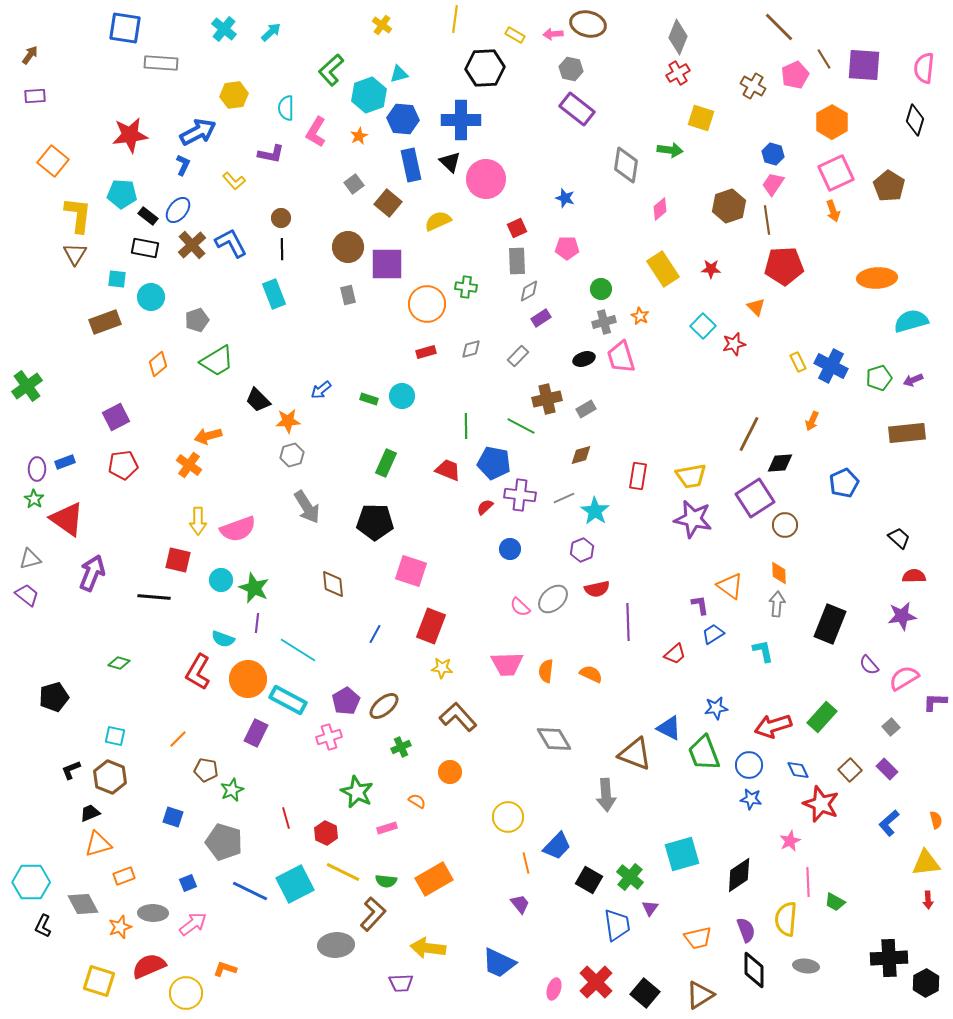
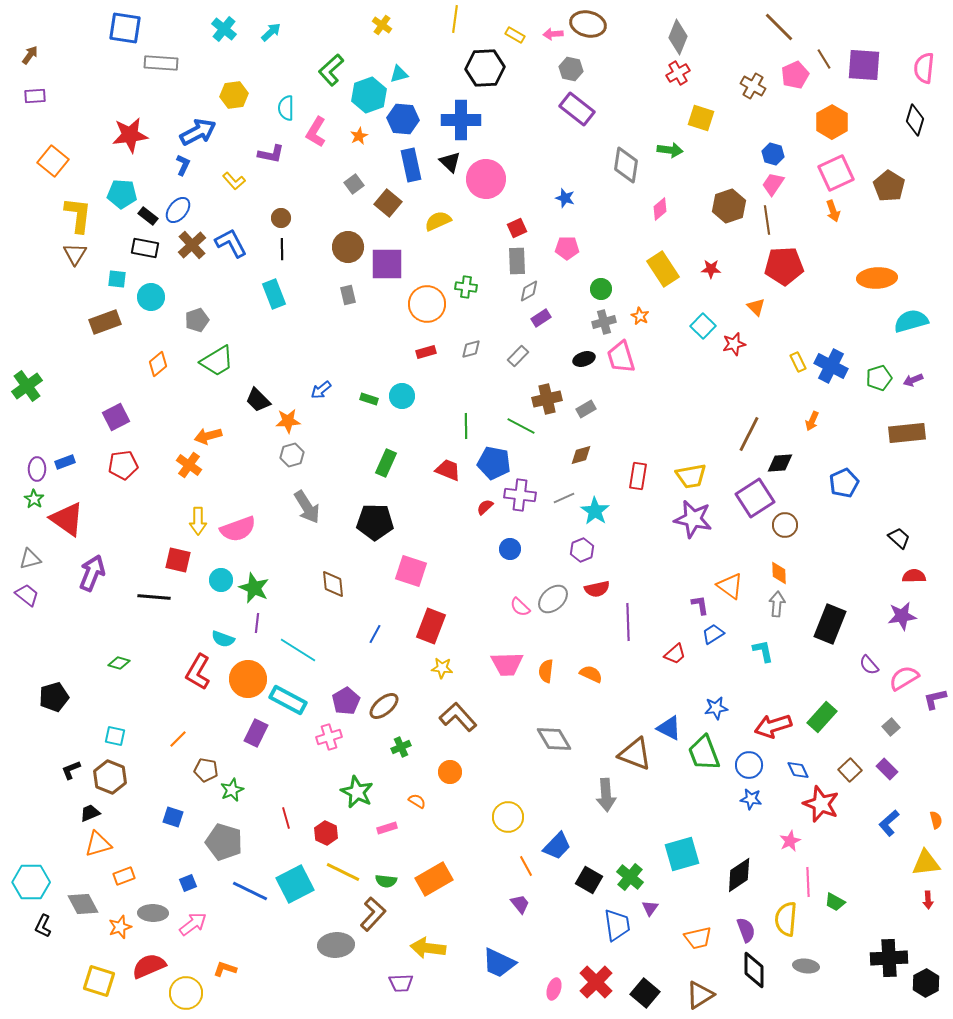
purple L-shape at (935, 702): moved 3 px up; rotated 15 degrees counterclockwise
orange line at (526, 863): moved 3 px down; rotated 15 degrees counterclockwise
